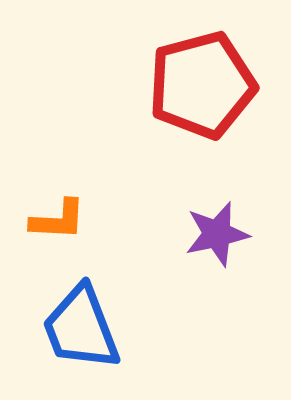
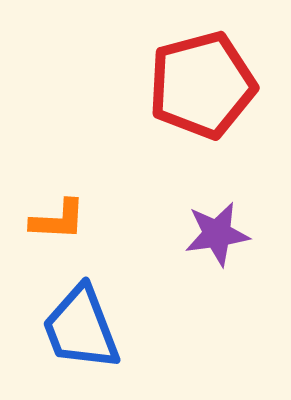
purple star: rotated 4 degrees clockwise
